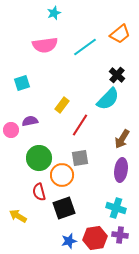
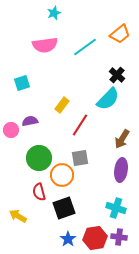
purple cross: moved 1 px left, 2 px down
blue star: moved 1 px left, 2 px up; rotated 21 degrees counterclockwise
